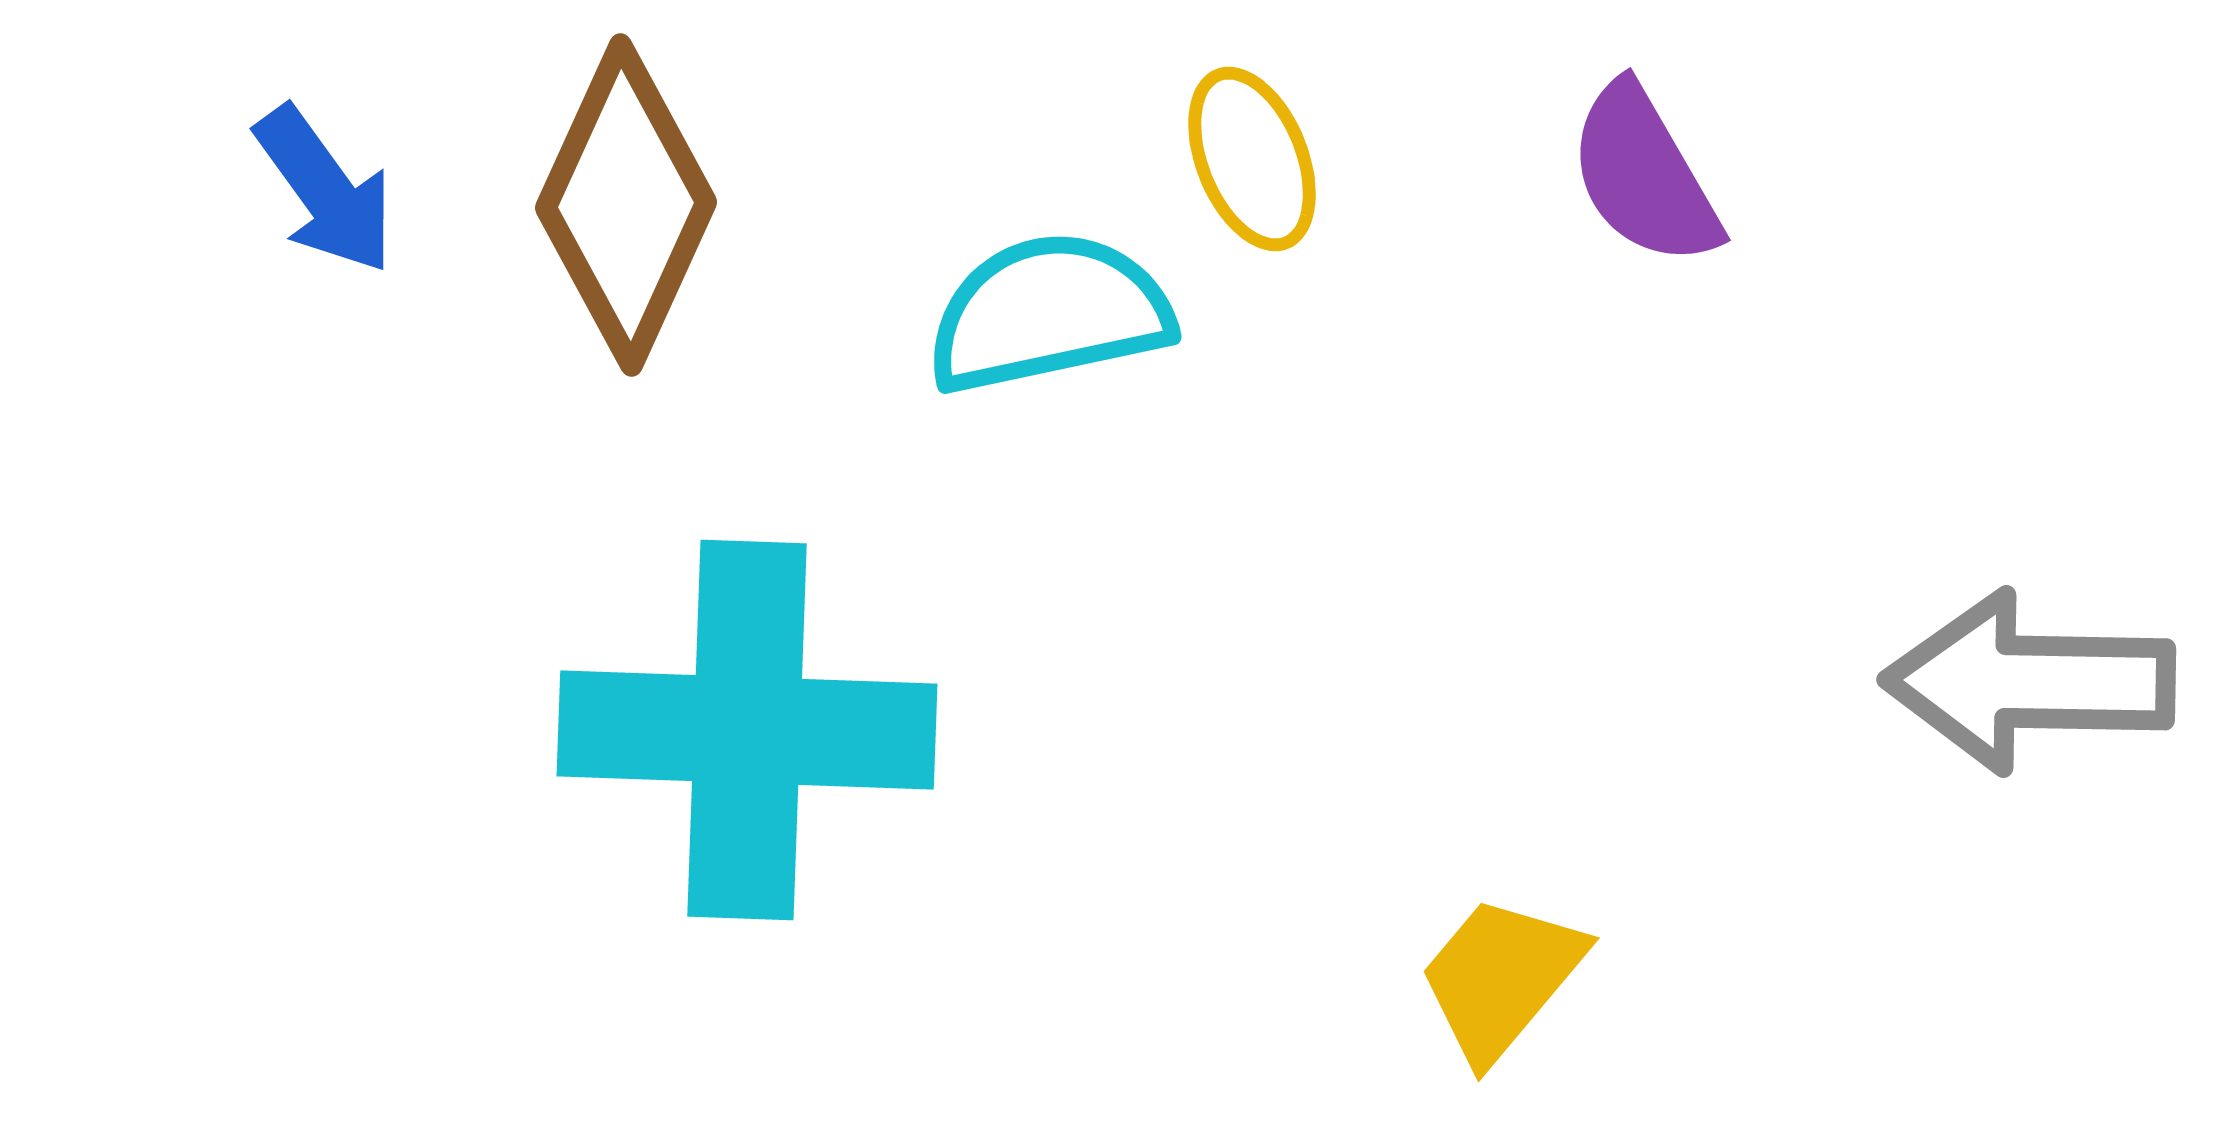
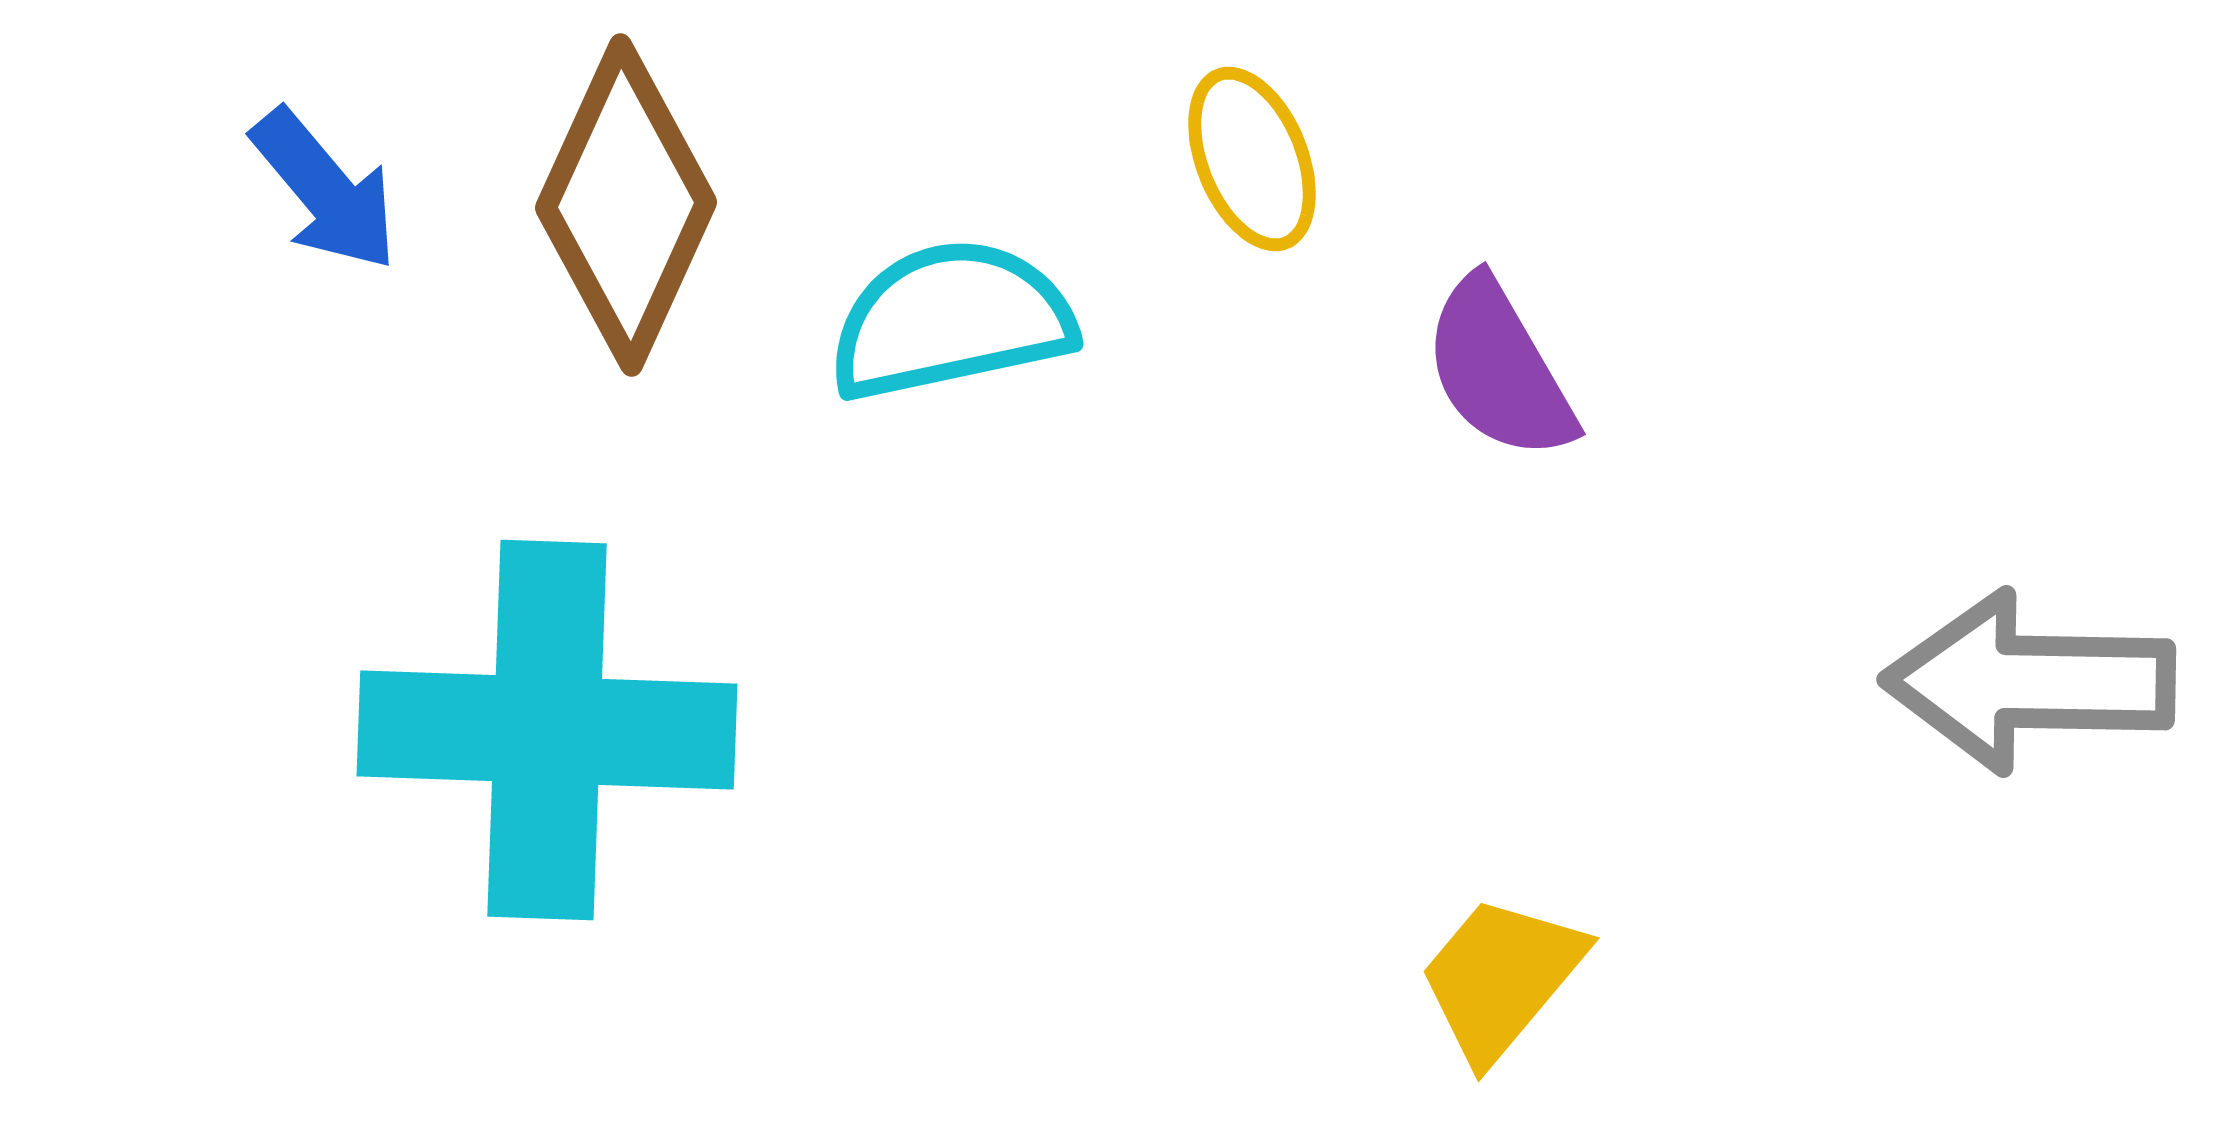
purple semicircle: moved 145 px left, 194 px down
blue arrow: rotated 4 degrees counterclockwise
cyan semicircle: moved 98 px left, 7 px down
cyan cross: moved 200 px left
